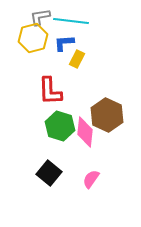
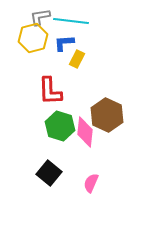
pink semicircle: moved 4 px down; rotated 12 degrees counterclockwise
